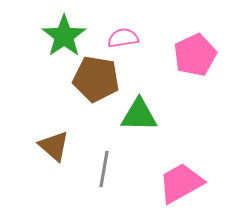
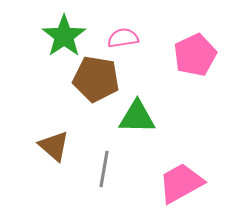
green triangle: moved 2 px left, 2 px down
